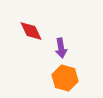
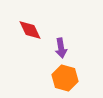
red diamond: moved 1 px left, 1 px up
